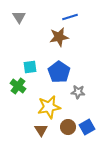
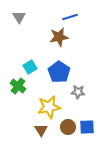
cyan square: rotated 24 degrees counterclockwise
blue square: rotated 28 degrees clockwise
